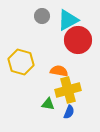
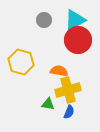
gray circle: moved 2 px right, 4 px down
cyan triangle: moved 7 px right
